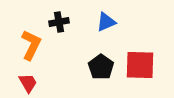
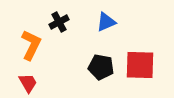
black cross: rotated 18 degrees counterclockwise
black pentagon: rotated 25 degrees counterclockwise
